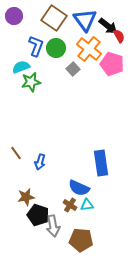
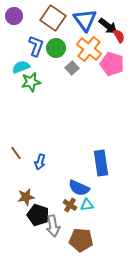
brown square: moved 1 px left
gray square: moved 1 px left, 1 px up
